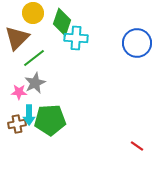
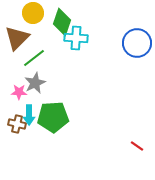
green pentagon: moved 3 px right, 3 px up
brown cross: rotated 24 degrees clockwise
